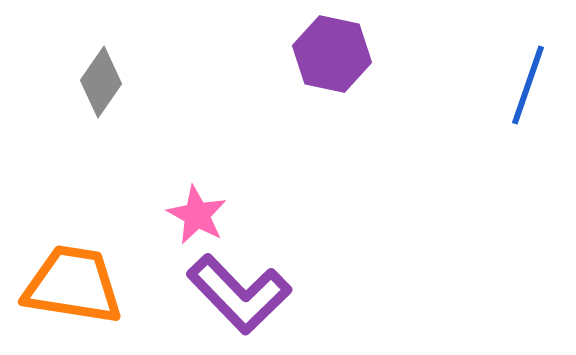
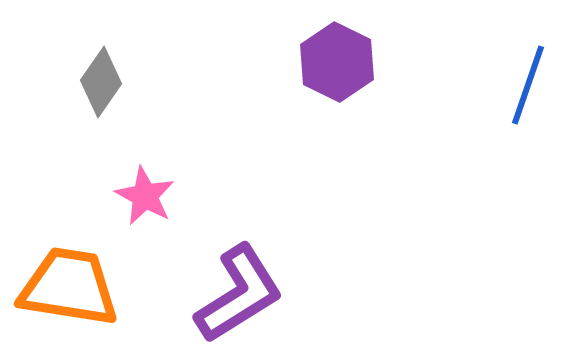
purple hexagon: moved 5 px right, 8 px down; rotated 14 degrees clockwise
pink star: moved 52 px left, 19 px up
orange trapezoid: moved 4 px left, 2 px down
purple L-shape: rotated 78 degrees counterclockwise
